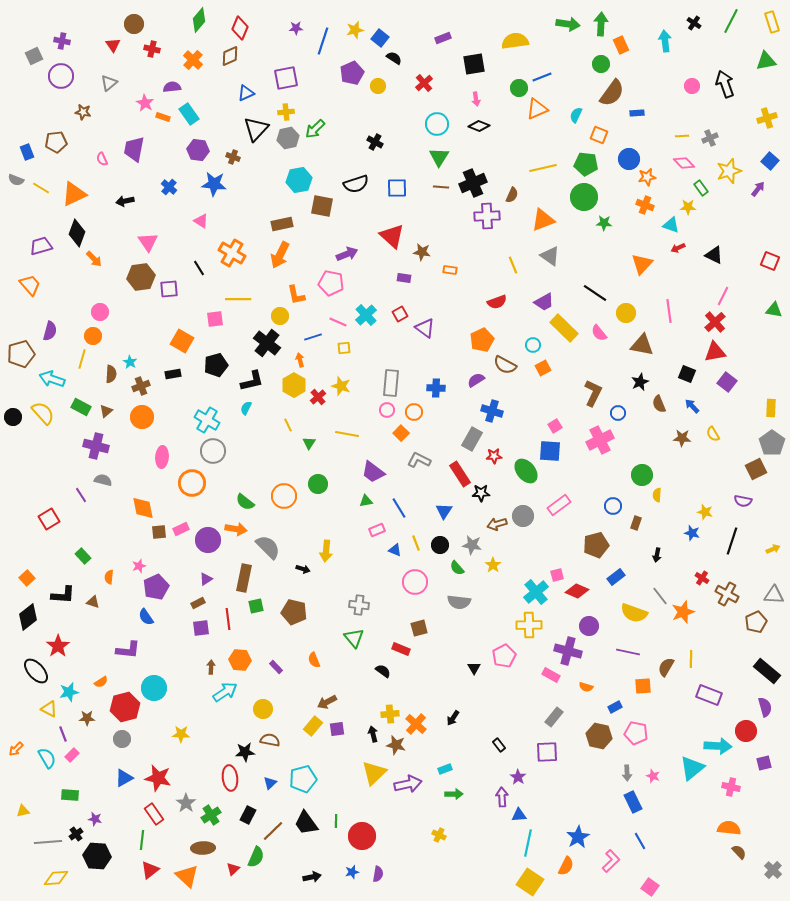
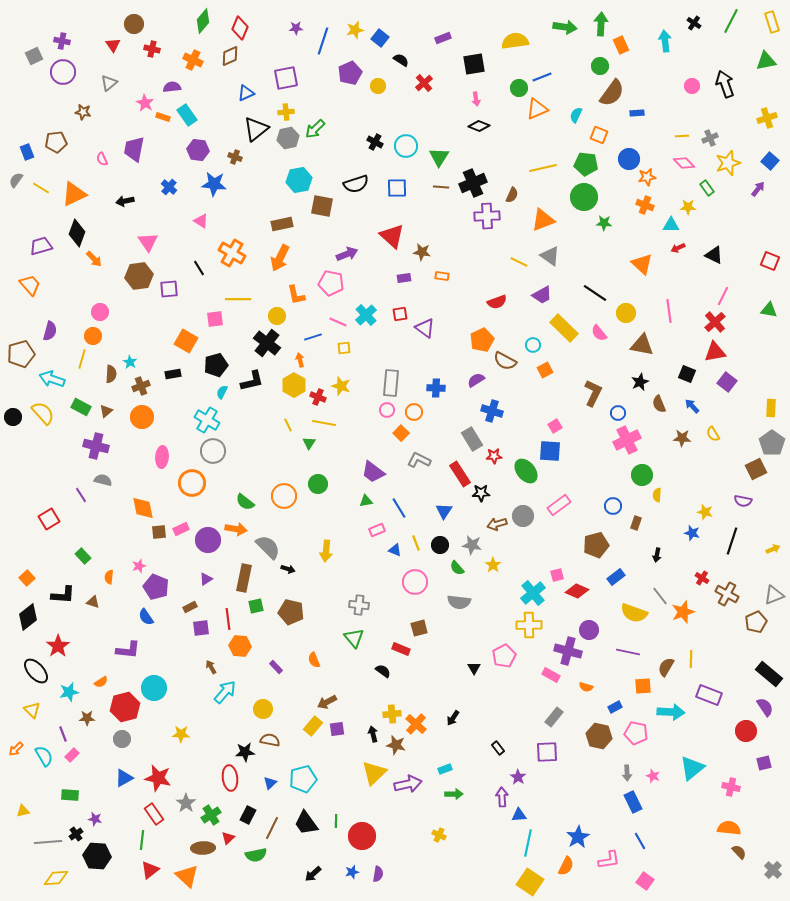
green diamond at (199, 20): moved 4 px right, 1 px down
green arrow at (568, 24): moved 3 px left, 3 px down
black semicircle at (394, 58): moved 7 px right, 2 px down
orange cross at (193, 60): rotated 18 degrees counterclockwise
green circle at (601, 64): moved 1 px left, 2 px down
purple pentagon at (352, 73): moved 2 px left
purple circle at (61, 76): moved 2 px right, 4 px up
cyan rectangle at (189, 114): moved 2 px left, 1 px down
cyan circle at (437, 124): moved 31 px left, 22 px down
black triangle at (256, 129): rotated 8 degrees clockwise
brown cross at (233, 157): moved 2 px right
yellow star at (729, 171): moved 1 px left, 8 px up
gray semicircle at (16, 180): rotated 105 degrees clockwise
green rectangle at (701, 188): moved 6 px right
cyan triangle at (671, 225): rotated 18 degrees counterclockwise
orange arrow at (280, 255): moved 3 px down
orange triangle at (642, 264): rotated 30 degrees counterclockwise
yellow line at (513, 265): moved 6 px right, 3 px up; rotated 42 degrees counterclockwise
orange rectangle at (450, 270): moved 8 px left, 6 px down
brown hexagon at (141, 277): moved 2 px left, 1 px up
purple rectangle at (404, 278): rotated 16 degrees counterclockwise
purple trapezoid at (544, 302): moved 2 px left, 7 px up
green triangle at (774, 310): moved 5 px left
red square at (400, 314): rotated 21 degrees clockwise
yellow circle at (280, 316): moved 3 px left
orange square at (182, 341): moved 4 px right
brown semicircle at (505, 365): moved 4 px up
orange square at (543, 368): moved 2 px right, 2 px down
red cross at (318, 397): rotated 28 degrees counterclockwise
cyan semicircle at (246, 408): moved 24 px left, 16 px up
yellow line at (347, 434): moved 23 px left, 11 px up
gray rectangle at (472, 439): rotated 60 degrees counterclockwise
pink cross at (600, 440): moved 27 px right
black arrow at (303, 569): moved 15 px left
purple pentagon at (156, 587): rotated 25 degrees counterclockwise
cyan cross at (536, 592): moved 3 px left, 1 px down
gray triangle at (774, 595): rotated 25 degrees counterclockwise
brown rectangle at (198, 603): moved 8 px left, 4 px down
brown pentagon at (294, 612): moved 3 px left
purple circle at (589, 626): moved 4 px down
orange hexagon at (240, 660): moved 14 px up
brown arrow at (211, 667): rotated 32 degrees counterclockwise
black rectangle at (767, 671): moved 2 px right, 3 px down
cyan arrow at (225, 692): rotated 15 degrees counterclockwise
purple semicircle at (765, 707): rotated 18 degrees counterclockwise
yellow triangle at (49, 709): moved 17 px left, 1 px down; rotated 18 degrees clockwise
yellow cross at (390, 714): moved 2 px right
black rectangle at (499, 745): moved 1 px left, 3 px down
cyan arrow at (718, 746): moved 47 px left, 34 px up
cyan semicircle at (47, 758): moved 3 px left, 2 px up
brown line at (273, 831): moved 1 px left, 3 px up; rotated 20 degrees counterclockwise
green semicircle at (256, 857): moved 2 px up; rotated 55 degrees clockwise
pink L-shape at (611, 861): moved 2 px left, 1 px up; rotated 35 degrees clockwise
red triangle at (233, 869): moved 5 px left, 31 px up
black arrow at (312, 877): moved 1 px right, 3 px up; rotated 150 degrees clockwise
pink square at (650, 887): moved 5 px left, 6 px up
